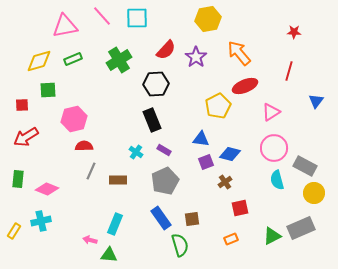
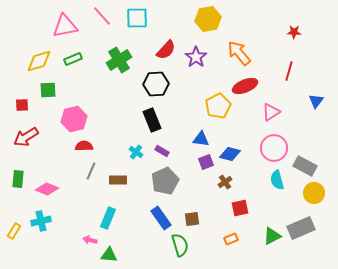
purple rectangle at (164, 150): moved 2 px left, 1 px down
cyan rectangle at (115, 224): moved 7 px left, 6 px up
